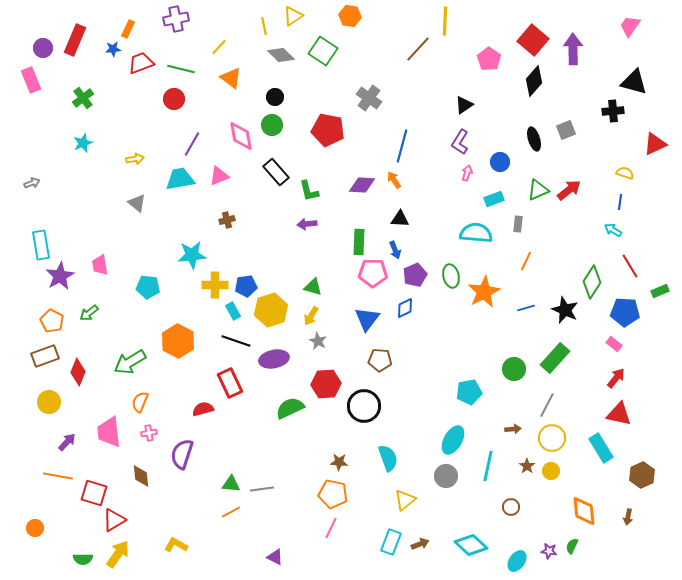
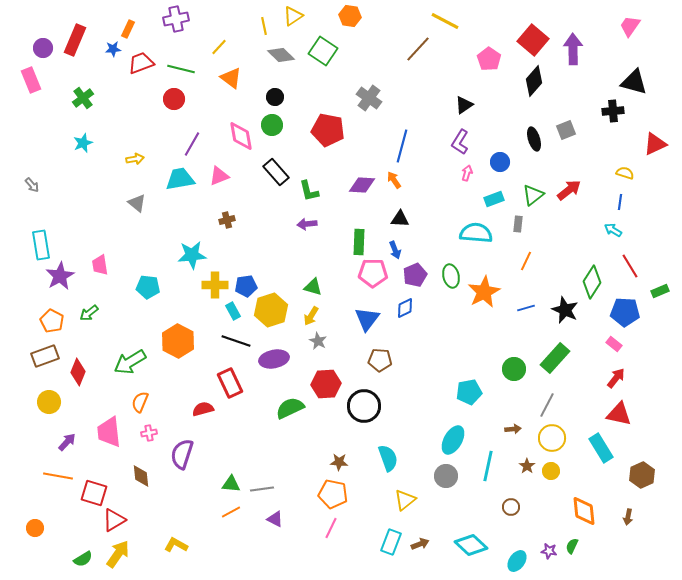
yellow line at (445, 21): rotated 64 degrees counterclockwise
gray arrow at (32, 183): moved 2 px down; rotated 70 degrees clockwise
green triangle at (538, 190): moved 5 px left, 5 px down; rotated 15 degrees counterclockwise
purple triangle at (275, 557): moved 38 px up
green semicircle at (83, 559): rotated 30 degrees counterclockwise
